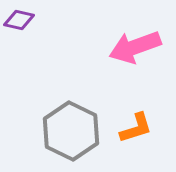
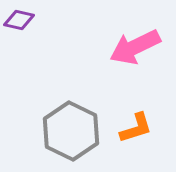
pink arrow: rotated 6 degrees counterclockwise
